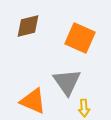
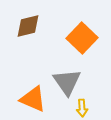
orange square: moved 2 px right; rotated 20 degrees clockwise
orange triangle: moved 2 px up
yellow arrow: moved 2 px left
